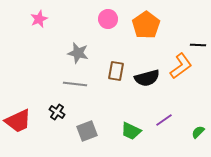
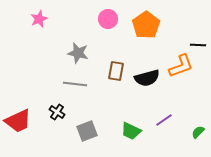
orange L-shape: rotated 16 degrees clockwise
